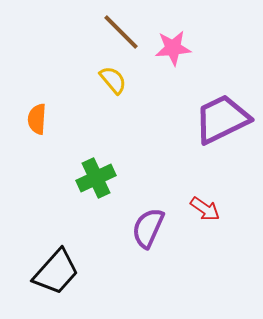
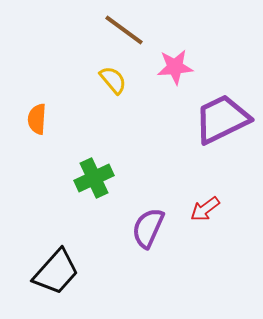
brown line: moved 3 px right, 2 px up; rotated 9 degrees counterclockwise
pink star: moved 2 px right, 19 px down
green cross: moved 2 px left
red arrow: rotated 108 degrees clockwise
